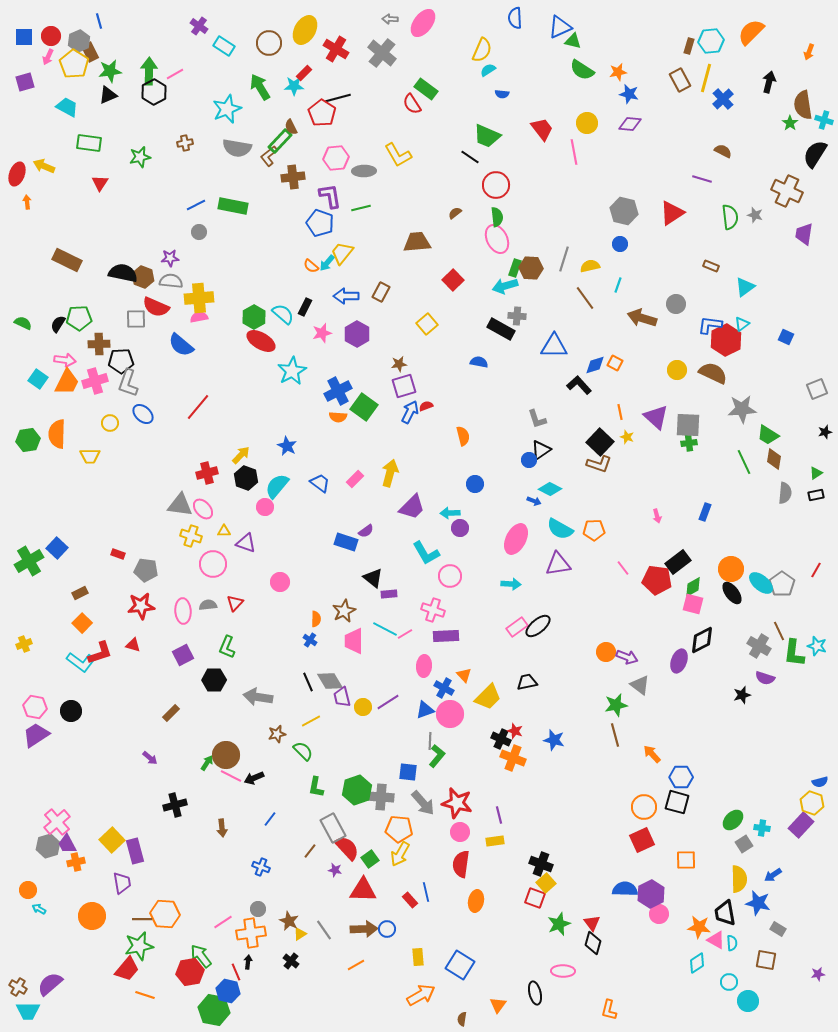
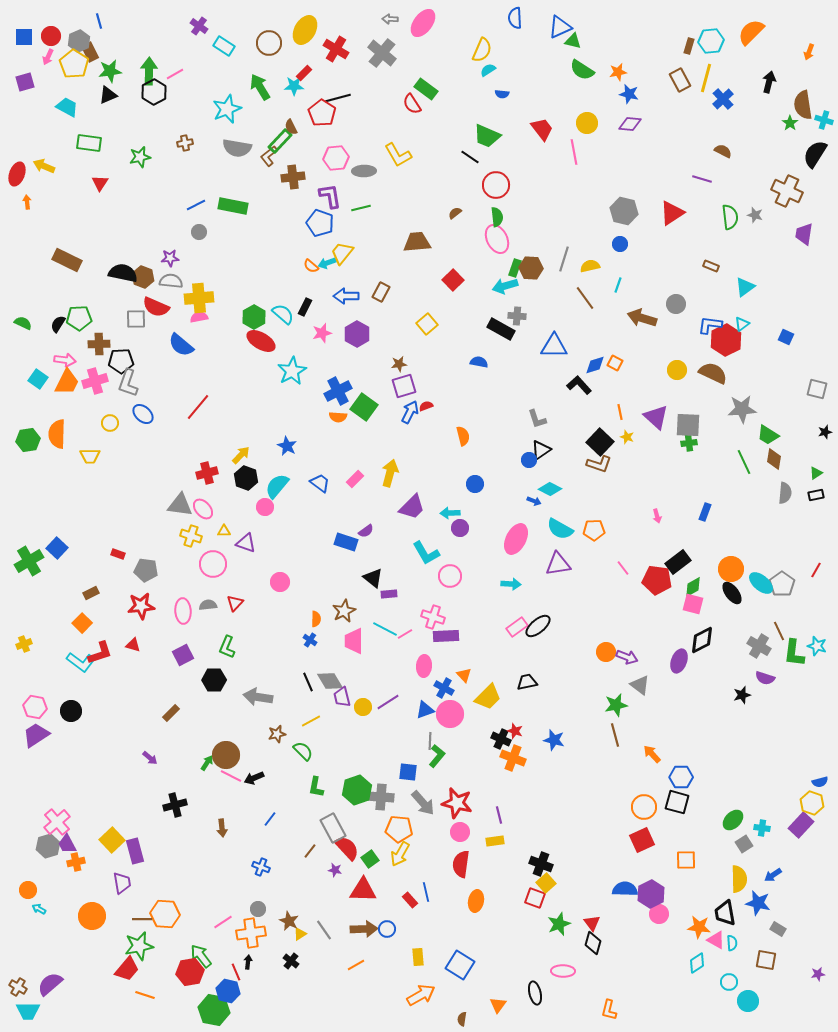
cyan arrow at (327, 263): rotated 30 degrees clockwise
gray square at (817, 389): rotated 35 degrees clockwise
brown rectangle at (80, 593): moved 11 px right
pink cross at (433, 610): moved 7 px down
